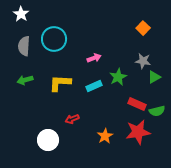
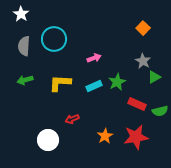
gray star: rotated 21 degrees clockwise
green star: moved 1 px left, 5 px down
green semicircle: moved 3 px right
red star: moved 2 px left, 5 px down
